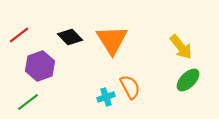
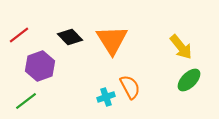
green ellipse: moved 1 px right
green line: moved 2 px left, 1 px up
